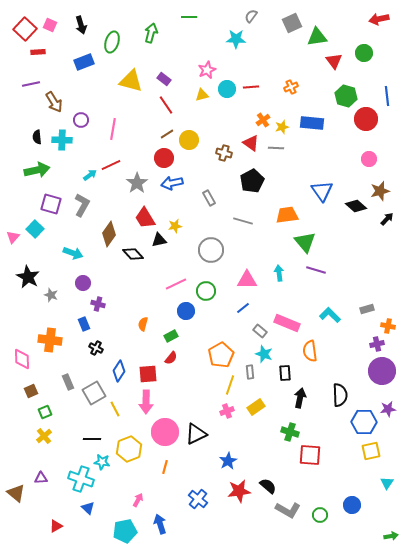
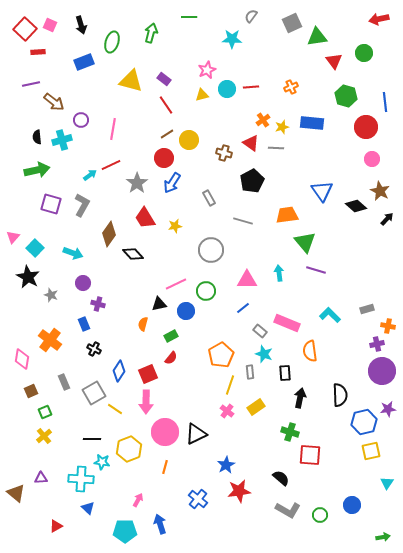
cyan star at (236, 39): moved 4 px left
blue line at (387, 96): moved 2 px left, 6 px down
brown arrow at (54, 102): rotated 20 degrees counterclockwise
red circle at (366, 119): moved 8 px down
cyan cross at (62, 140): rotated 18 degrees counterclockwise
pink circle at (369, 159): moved 3 px right
blue arrow at (172, 183): rotated 45 degrees counterclockwise
brown star at (380, 191): rotated 30 degrees counterclockwise
cyan square at (35, 229): moved 19 px down
black triangle at (159, 240): moved 64 px down
orange cross at (50, 340): rotated 30 degrees clockwise
black cross at (96, 348): moved 2 px left, 1 px down
pink diamond at (22, 359): rotated 10 degrees clockwise
red square at (148, 374): rotated 18 degrees counterclockwise
gray rectangle at (68, 382): moved 4 px left
yellow line at (115, 409): rotated 28 degrees counterclockwise
pink cross at (227, 411): rotated 32 degrees counterclockwise
blue hexagon at (364, 422): rotated 15 degrees counterclockwise
blue star at (228, 461): moved 2 px left, 4 px down
cyan cross at (81, 479): rotated 15 degrees counterclockwise
black semicircle at (268, 486): moved 13 px right, 8 px up
cyan pentagon at (125, 531): rotated 10 degrees clockwise
green arrow at (391, 536): moved 8 px left, 1 px down
